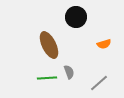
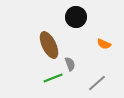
orange semicircle: rotated 40 degrees clockwise
gray semicircle: moved 1 px right, 8 px up
green line: moved 6 px right; rotated 18 degrees counterclockwise
gray line: moved 2 px left
